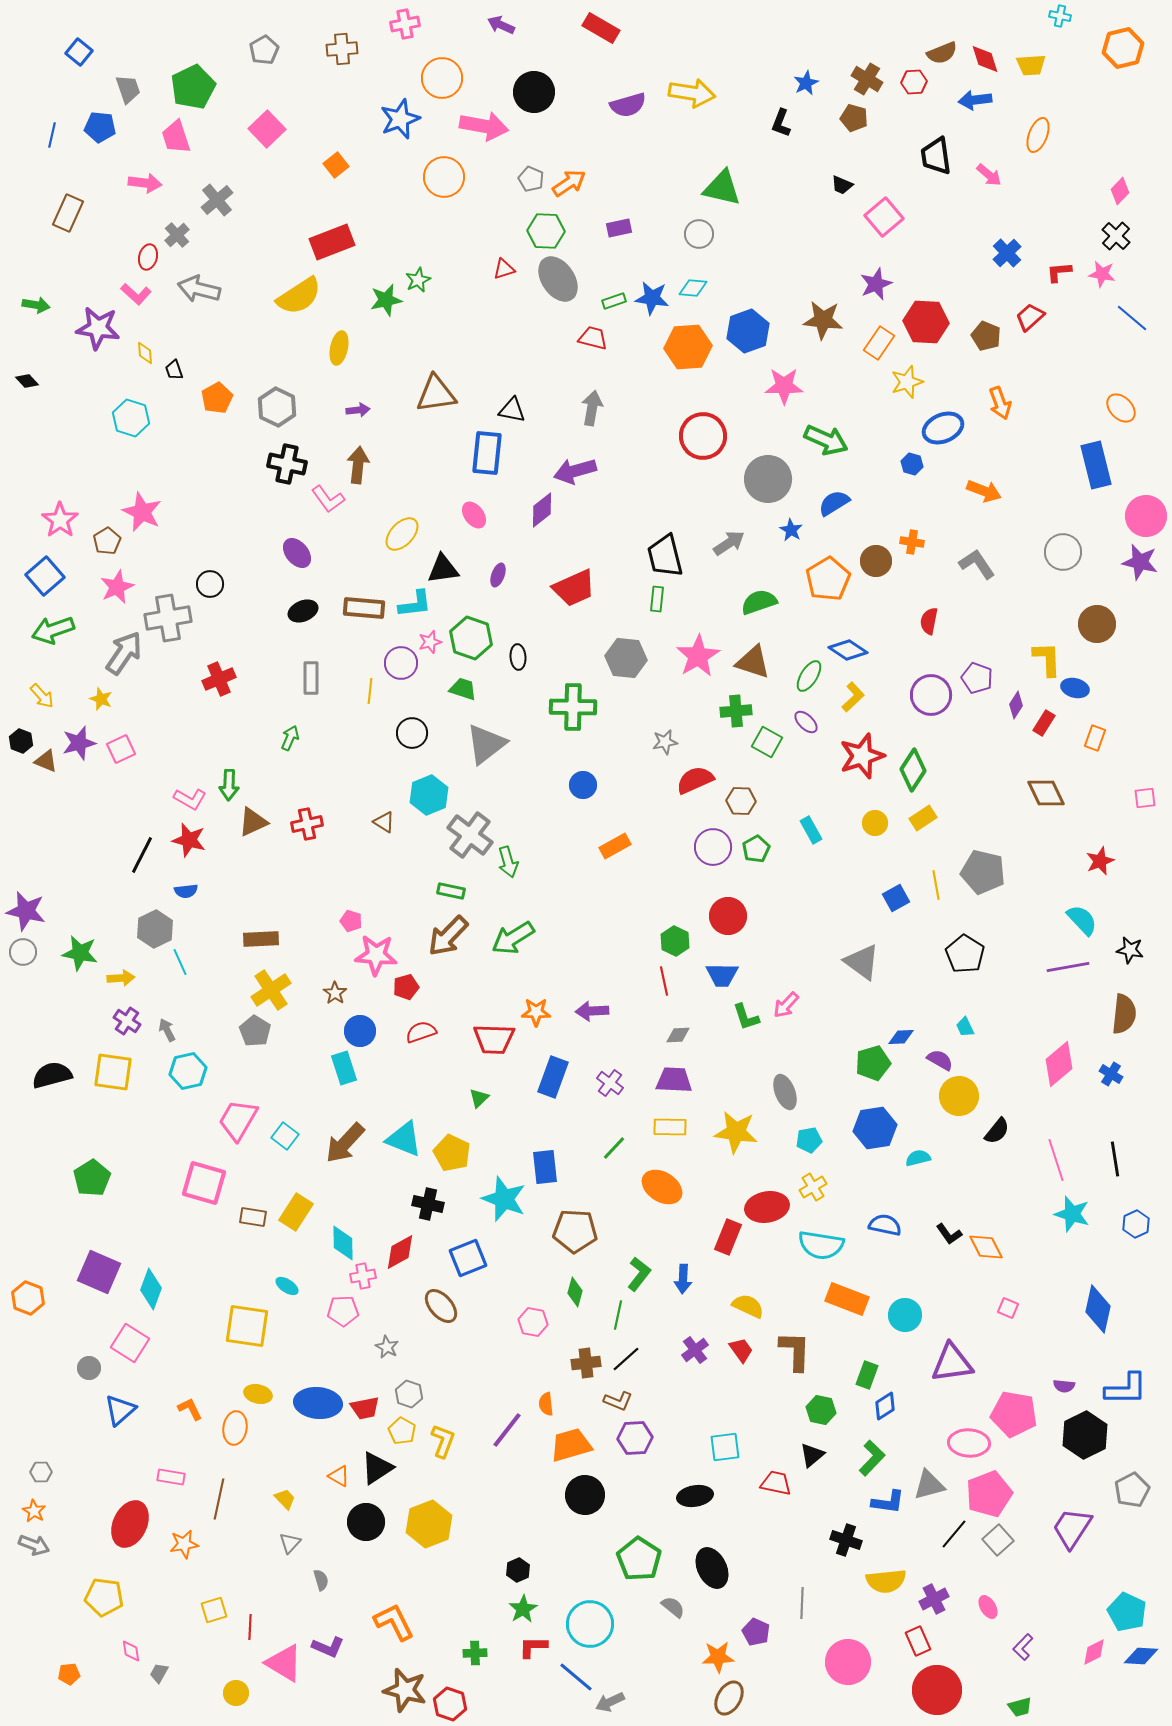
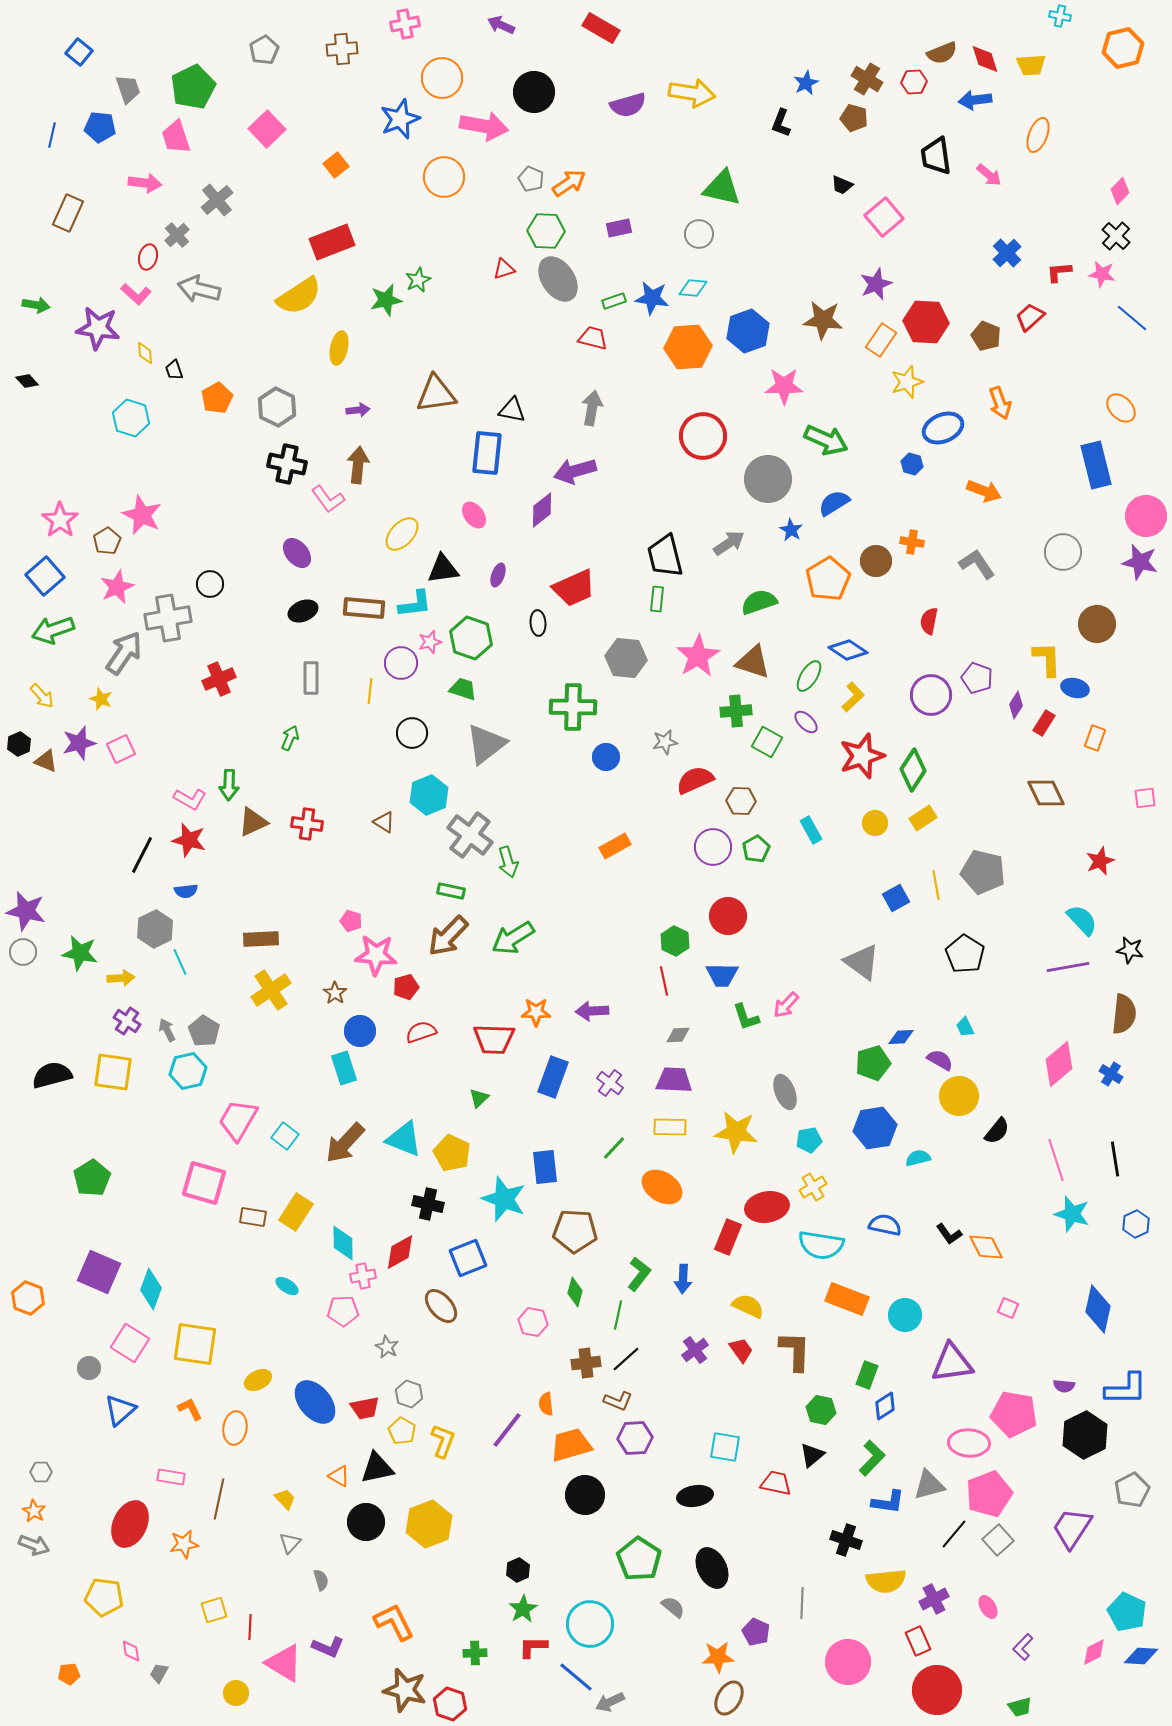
orange rectangle at (879, 343): moved 2 px right, 3 px up
pink star at (142, 512): moved 3 px down
black ellipse at (518, 657): moved 20 px right, 34 px up
black hexagon at (21, 741): moved 2 px left, 3 px down; rotated 15 degrees clockwise
blue circle at (583, 785): moved 23 px right, 28 px up
red cross at (307, 824): rotated 20 degrees clockwise
gray pentagon at (255, 1031): moved 51 px left
yellow square at (247, 1326): moved 52 px left, 18 px down
yellow ellipse at (258, 1394): moved 14 px up; rotated 40 degrees counterclockwise
blue ellipse at (318, 1403): moved 3 px left, 1 px up; rotated 45 degrees clockwise
cyan square at (725, 1447): rotated 16 degrees clockwise
black triangle at (377, 1468): rotated 21 degrees clockwise
